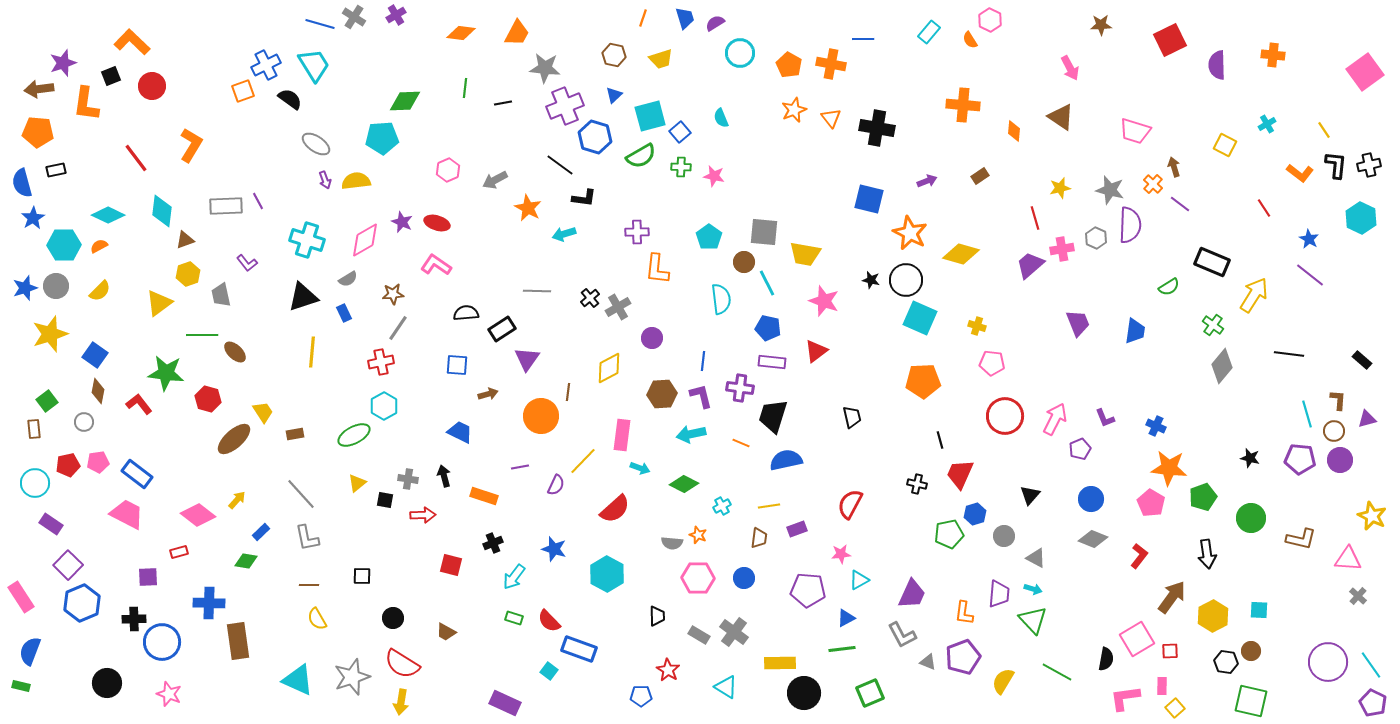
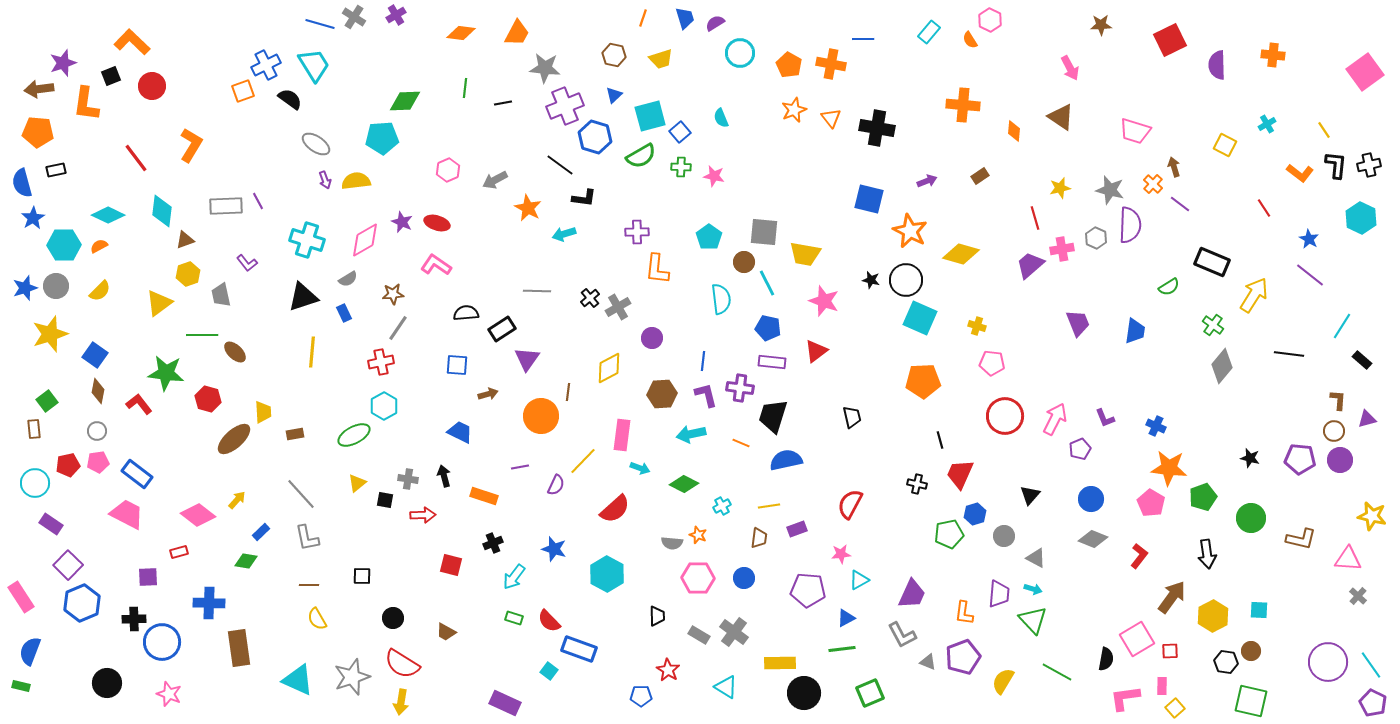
orange star at (910, 233): moved 2 px up
purple L-shape at (701, 396): moved 5 px right, 1 px up
yellow trapezoid at (263, 412): rotated 30 degrees clockwise
cyan line at (1307, 414): moved 35 px right, 88 px up; rotated 48 degrees clockwise
gray circle at (84, 422): moved 13 px right, 9 px down
yellow star at (1372, 516): rotated 12 degrees counterclockwise
brown rectangle at (238, 641): moved 1 px right, 7 px down
